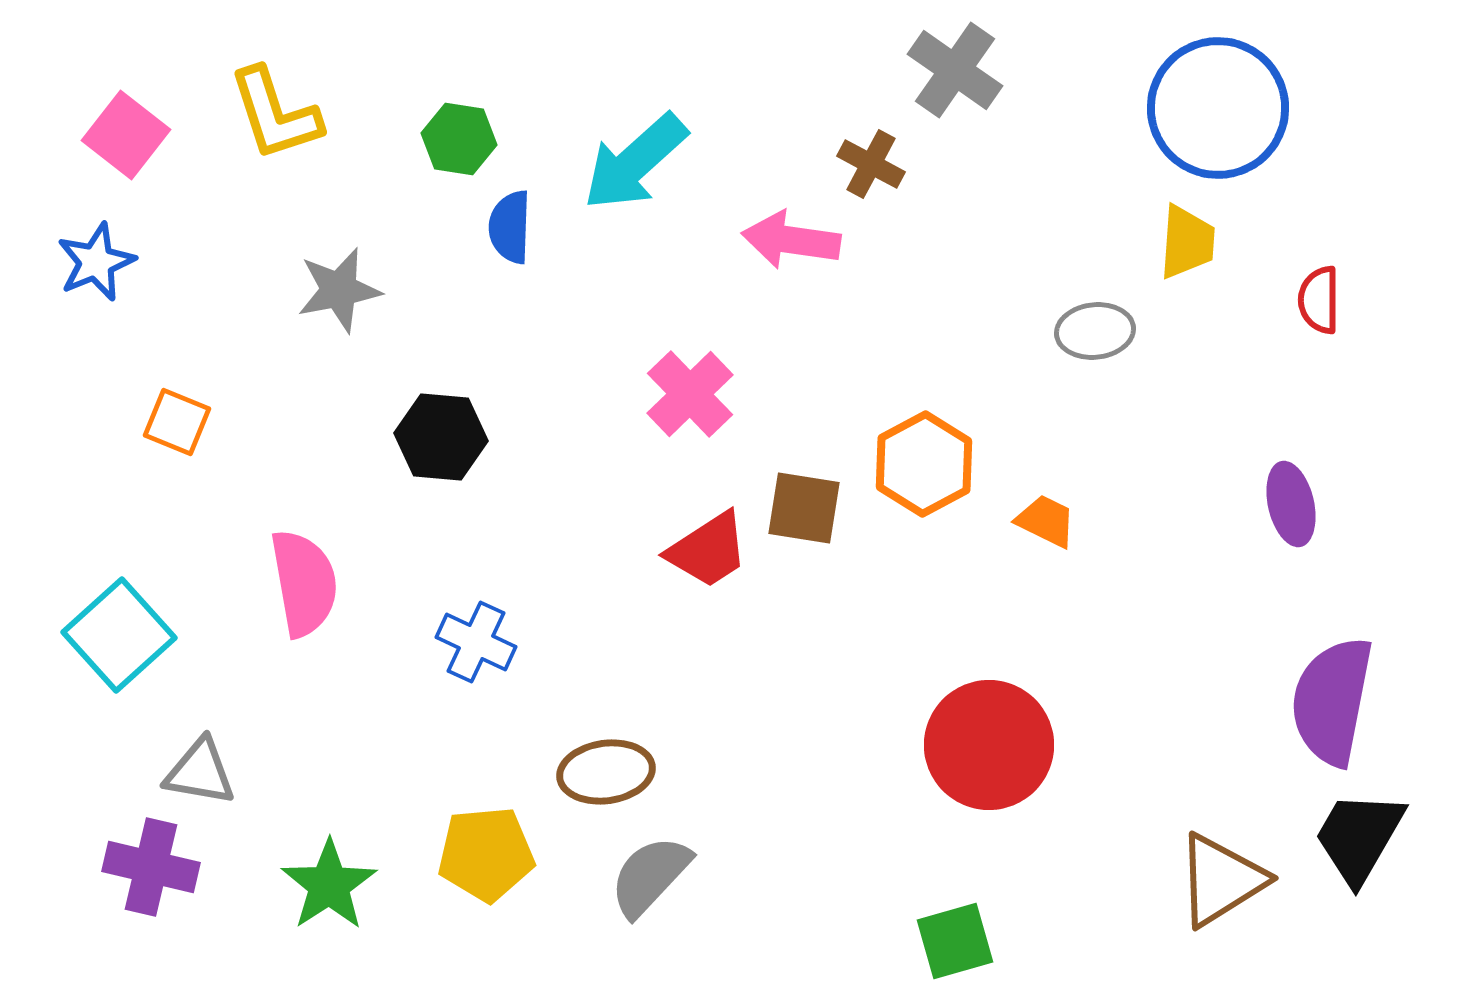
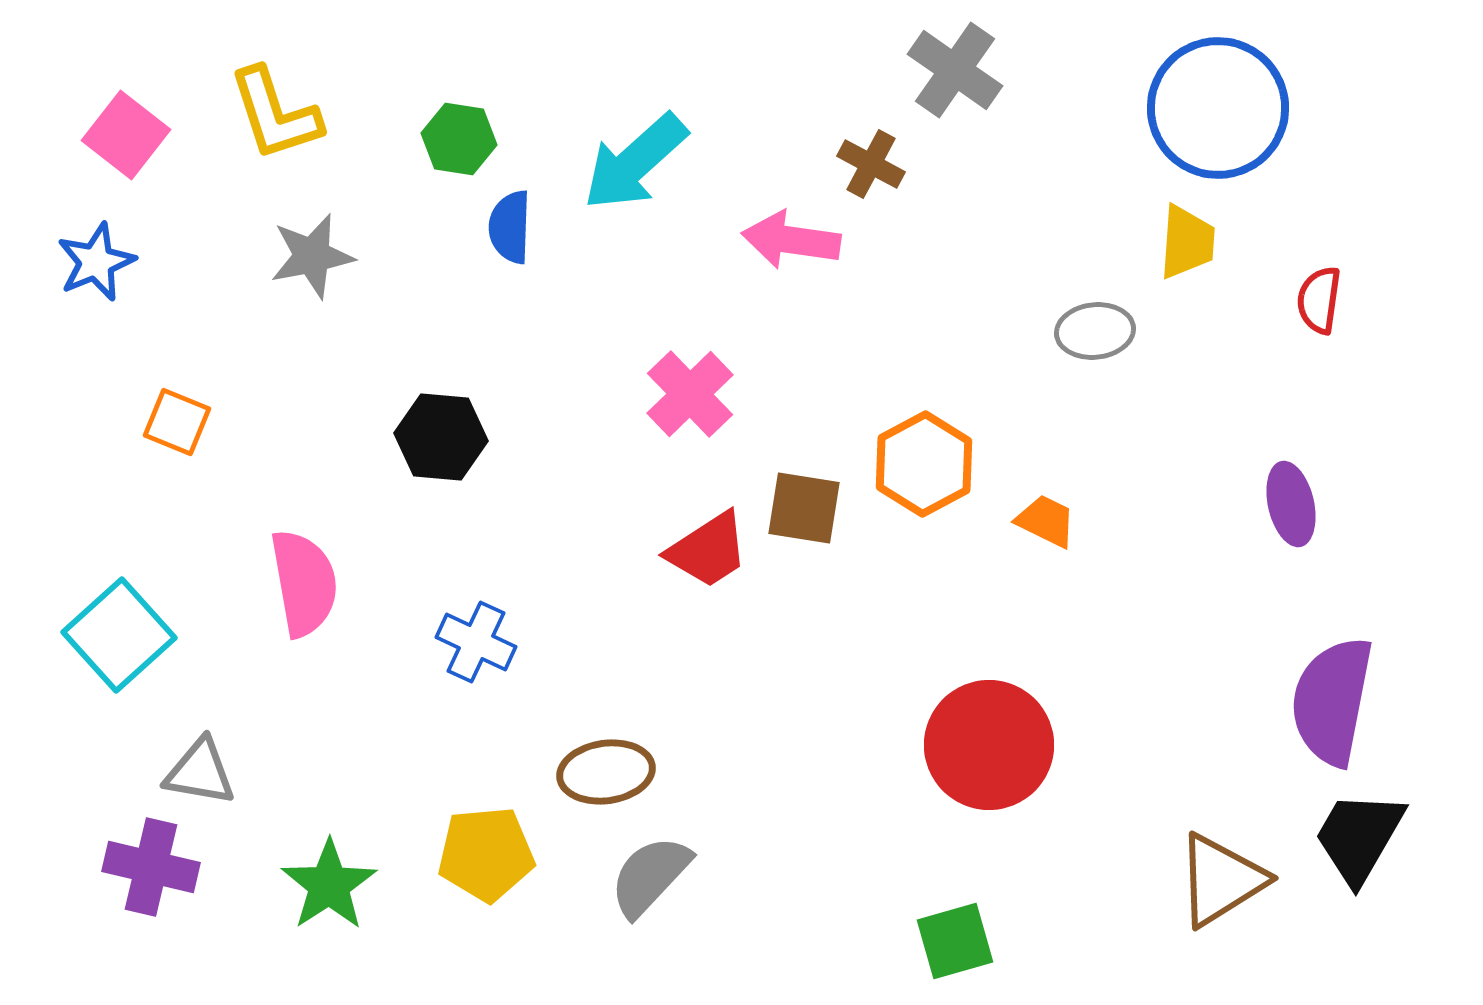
gray star: moved 27 px left, 34 px up
red semicircle: rotated 8 degrees clockwise
